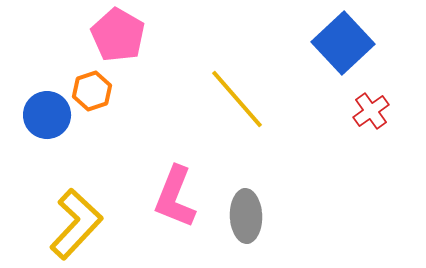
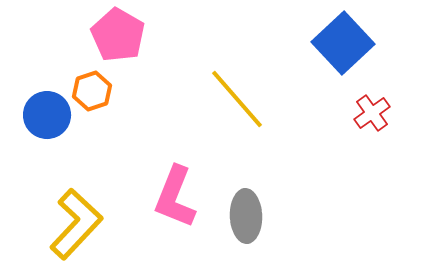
red cross: moved 1 px right, 2 px down
